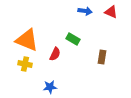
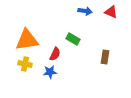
orange triangle: rotated 30 degrees counterclockwise
brown rectangle: moved 3 px right
blue star: moved 15 px up
